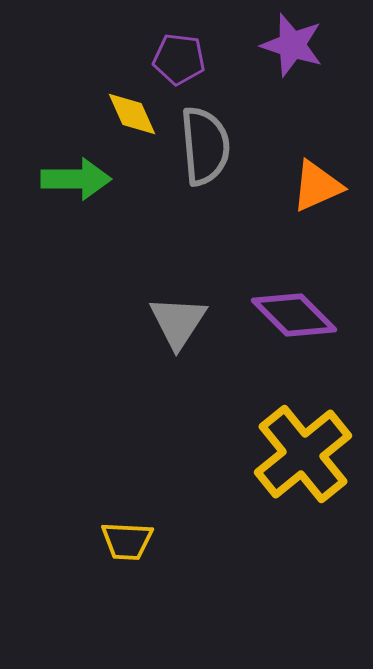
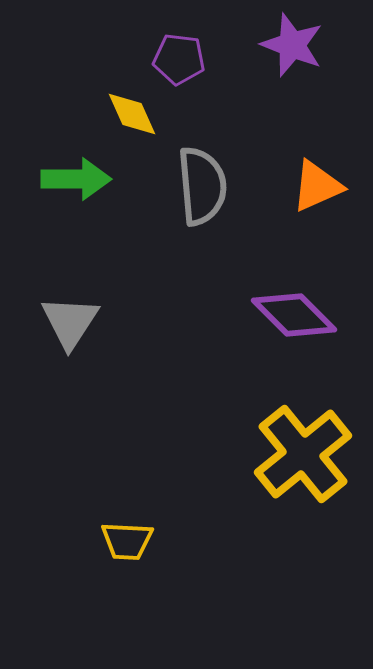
purple star: rotated 4 degrees clockwise
gray semicircle: moved 3 px left, 40 px down
gray triangle: moved 108 px left
